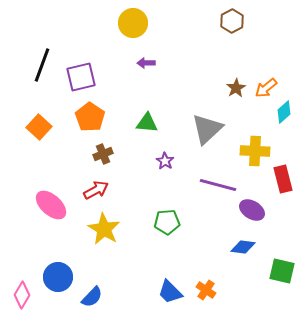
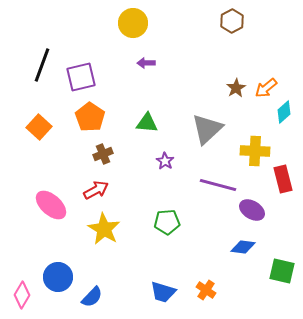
blue trapezoid: moved 7 px left; rotated 28 degrees counterclockwise
